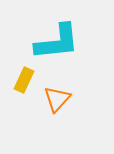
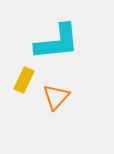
orange triangle: moved 1 px left, 2 px up
